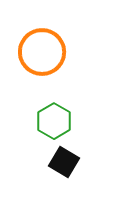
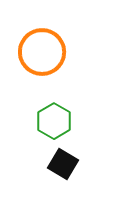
black square: moved 1 px left, 2 px down
